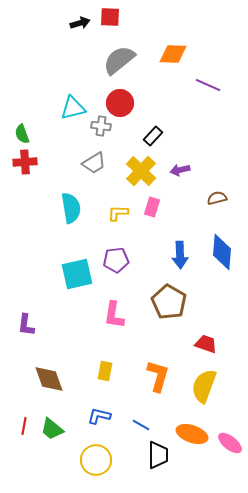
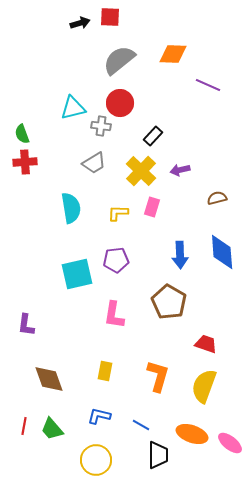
blue diamond: rotated 9 degrees counterclockwise
green trapezoid: rotated 10 degrees clockwise
